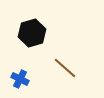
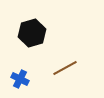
brown line: rotated 70 degrees counterclockwise
